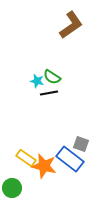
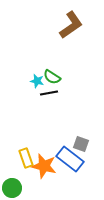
yellow rectangle: rotated 36 degrees clockwise
